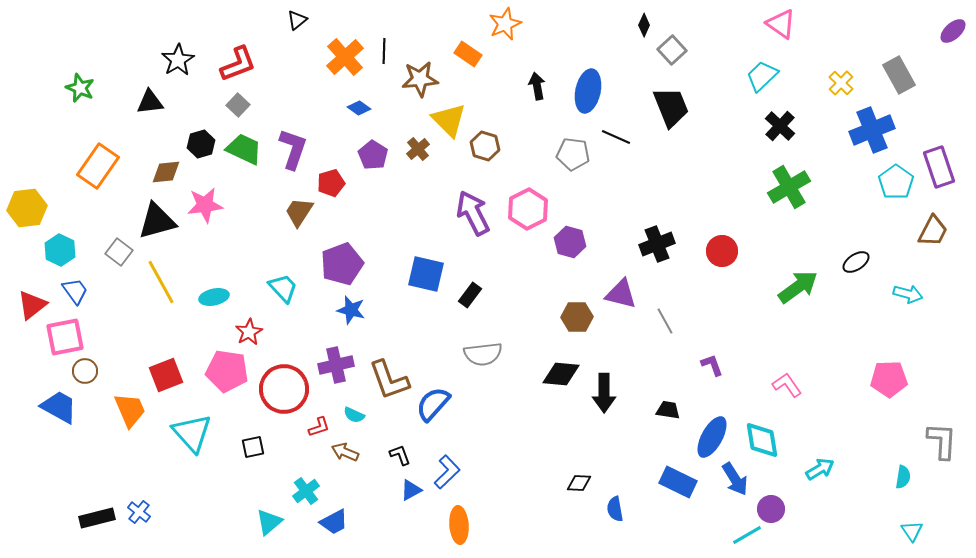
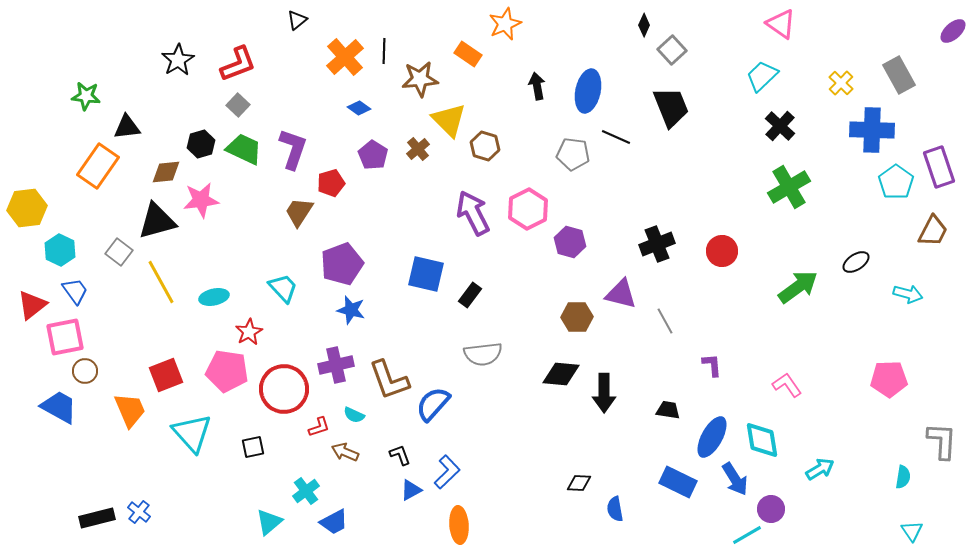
green star at (80, 88): moved 6 px right, 8 px down; rotated 16 degrees counterclockwise
black triangle at (150, 102): moved 23 px left, 25 px down
blue cross at (872, 130): rotated 24 degrees clockwise
pink star at (205, 205): moved 4 px left, 5 px up
purple L-shape at (712, 365): rotated 15 degrees clockwise
